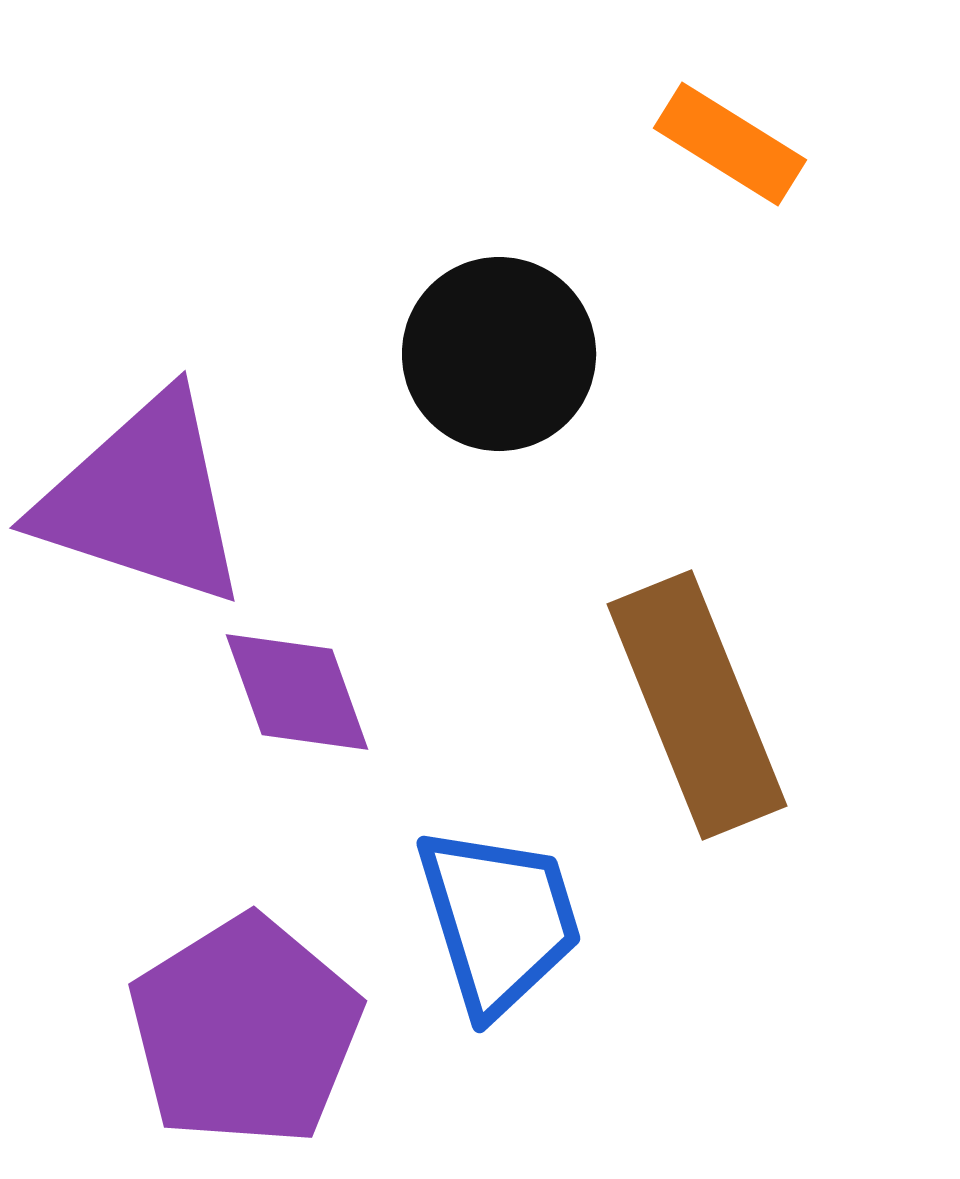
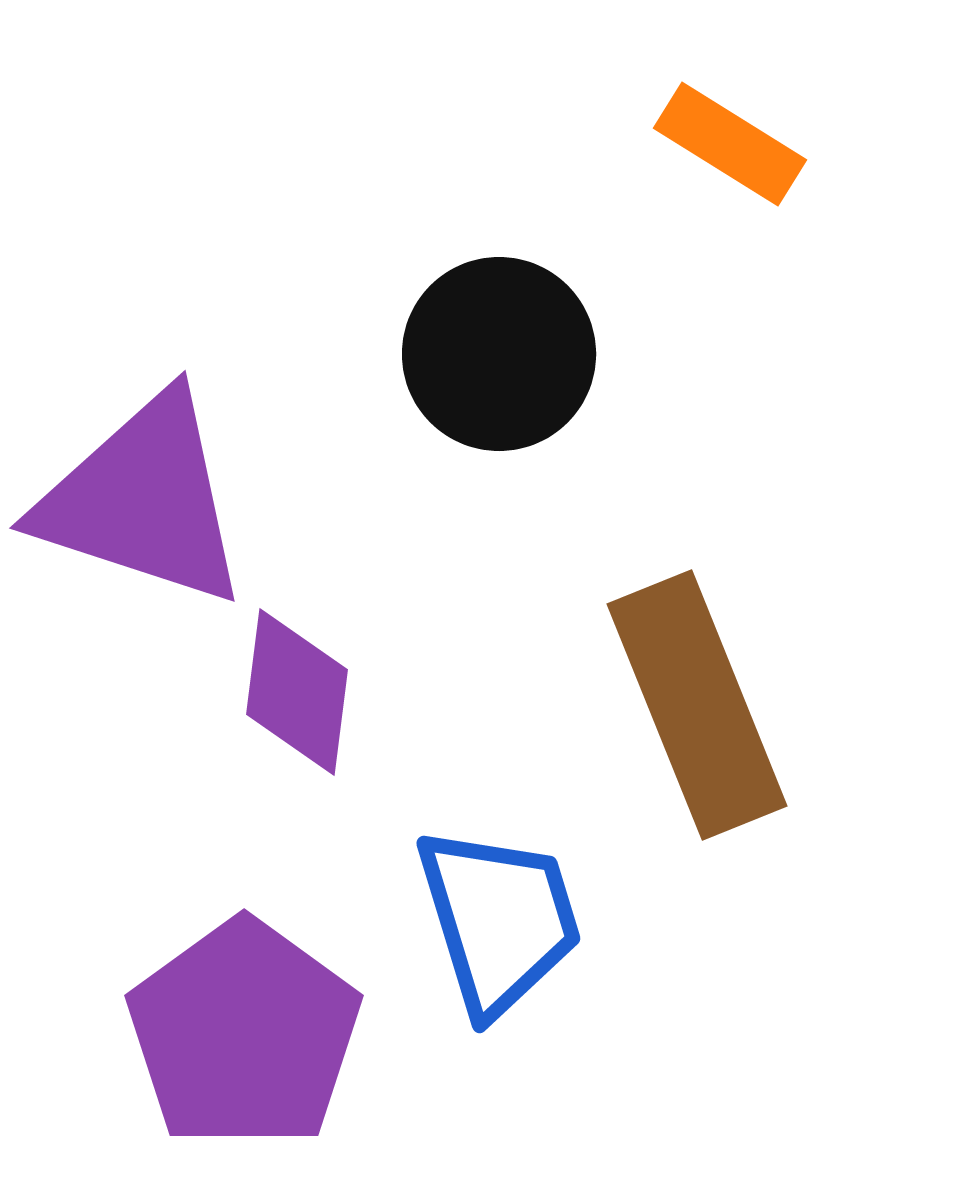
purple diamond: rotated 27 degrees clockwise
purple pentagon: moved 1 px left, 3 px down; rotated 4 degrees counterclockwise
